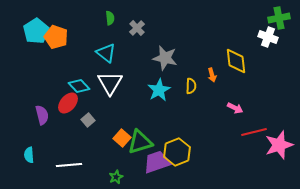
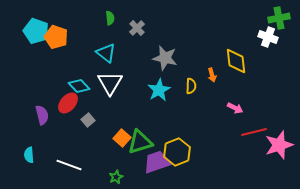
cyan pentagon: rotated 20 degrees counterclockwise
white line: rotated 25 degrees clockwise
